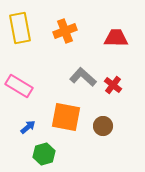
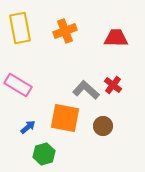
gray L-shape: moved 3 px right, 13 px down
pink rectangle: moved 1 px left, 1 px up
orange square: moved 1 px left, 1 px down
